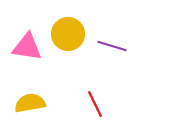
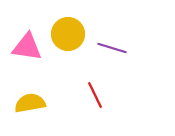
purple line: moved 2 px down
red line: moved 9 px up
